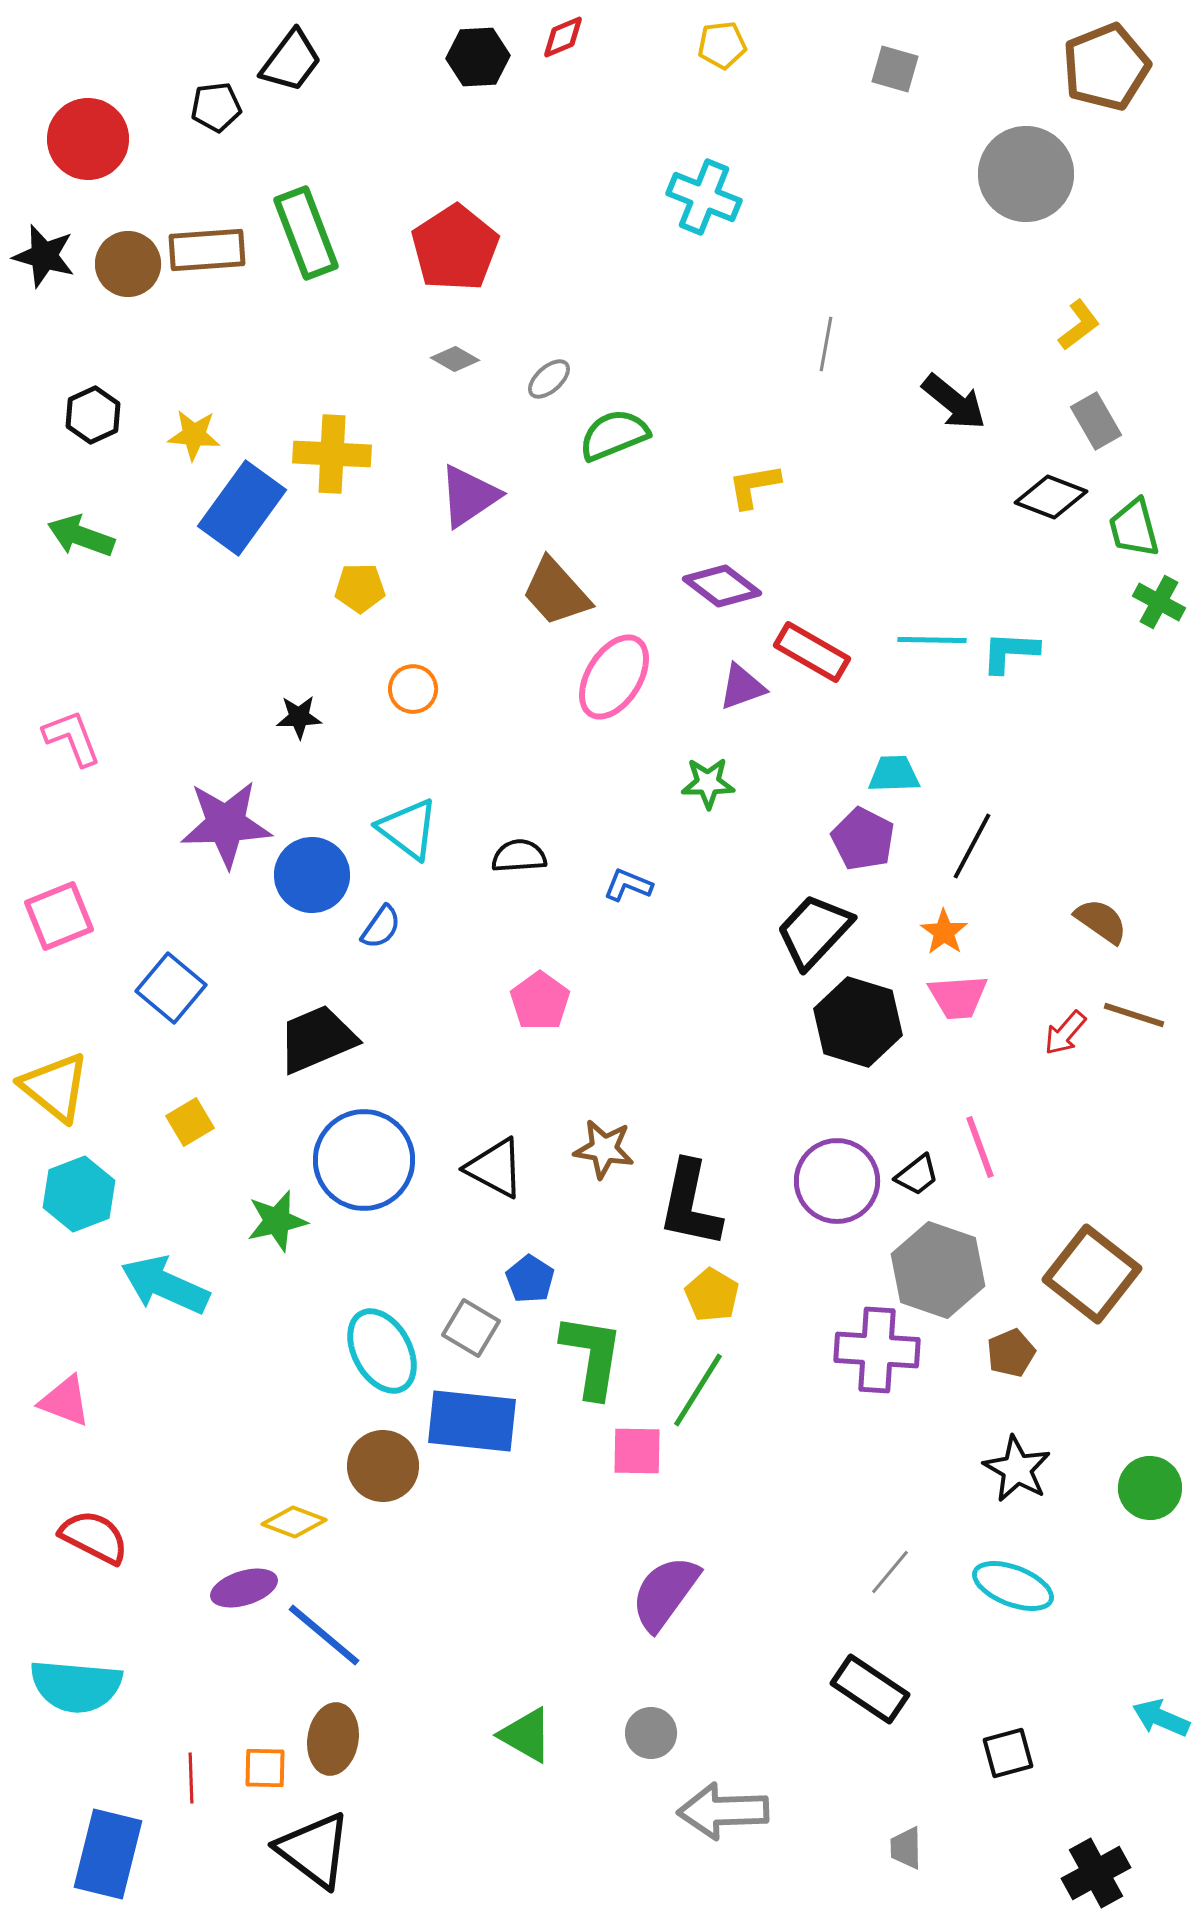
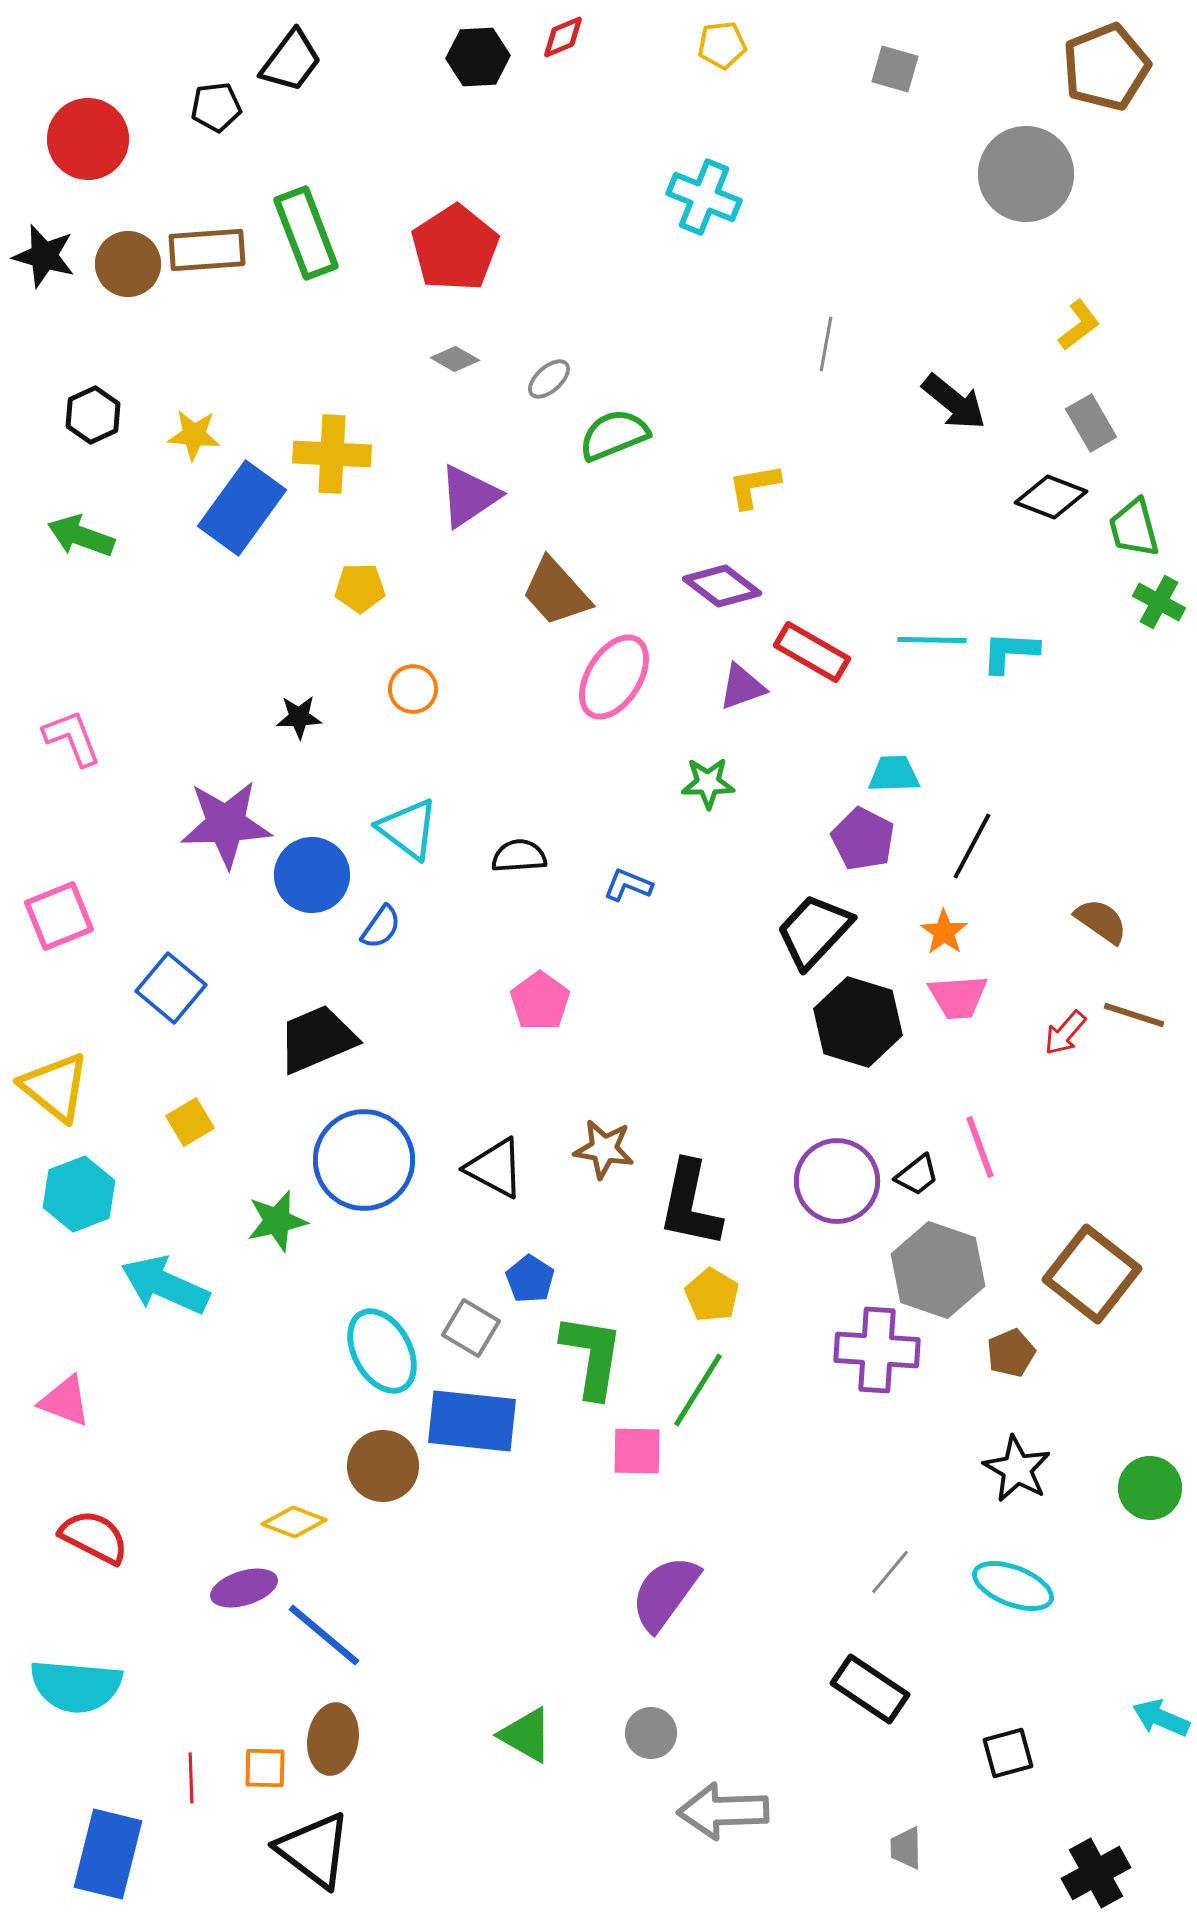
gray rectangle at (1096, 421): moved 5 px left, 2 px down
